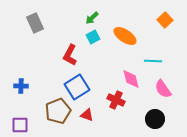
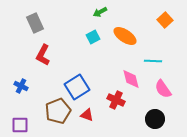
green arrow: moved 8 px right, 6 px up; rotated 16 degrees clockwise
red L-shape: moved 27 px left
blue cross: rotated 24 degrees clockwise
